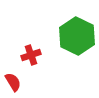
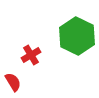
red cross: rotated 12 degrees counterclockwise
